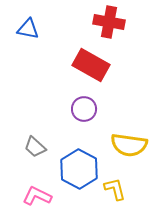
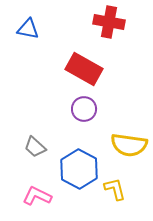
red rectangle: moved 7 px left, 4 px down
